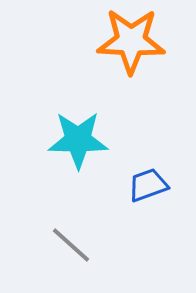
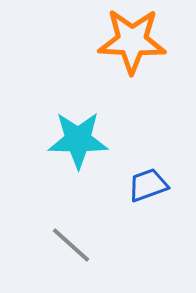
orange star: moved 1 px right
